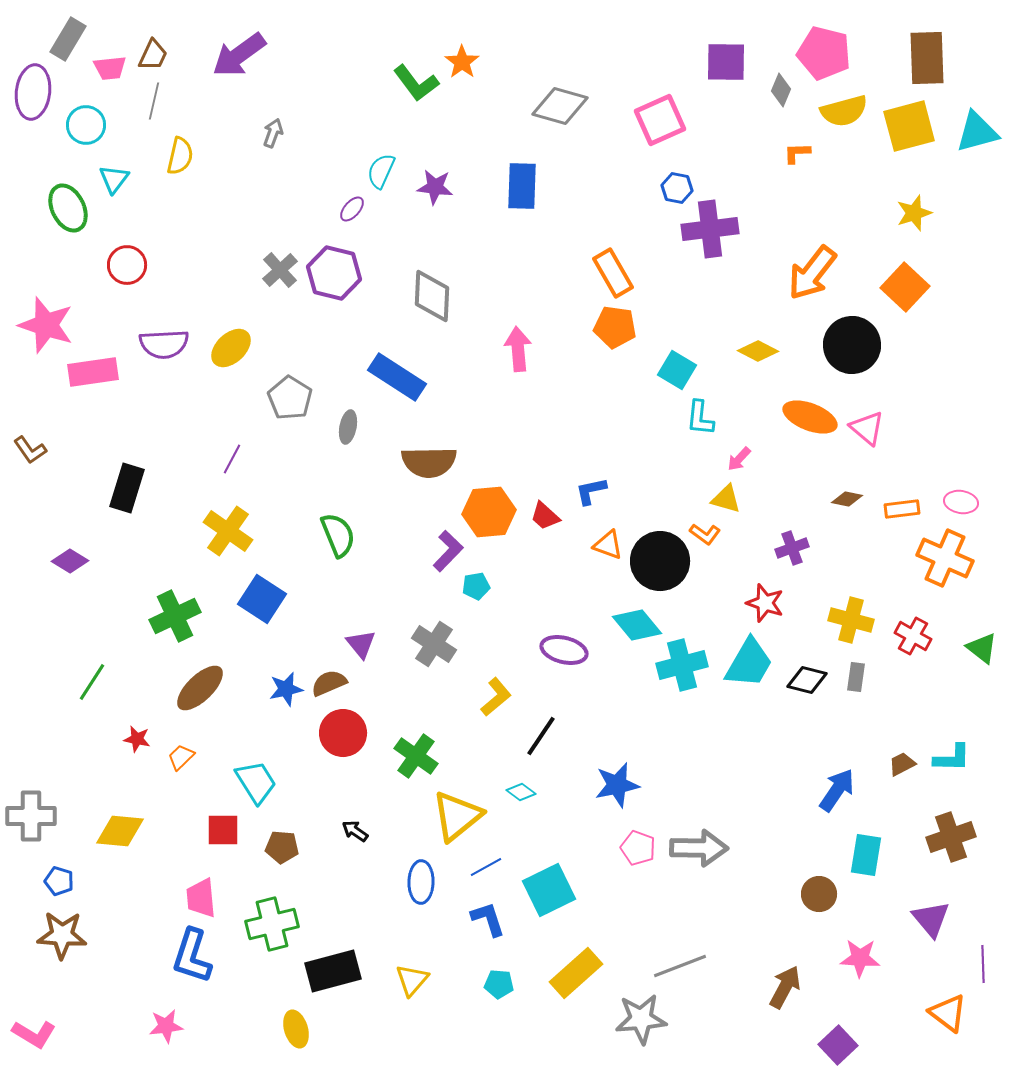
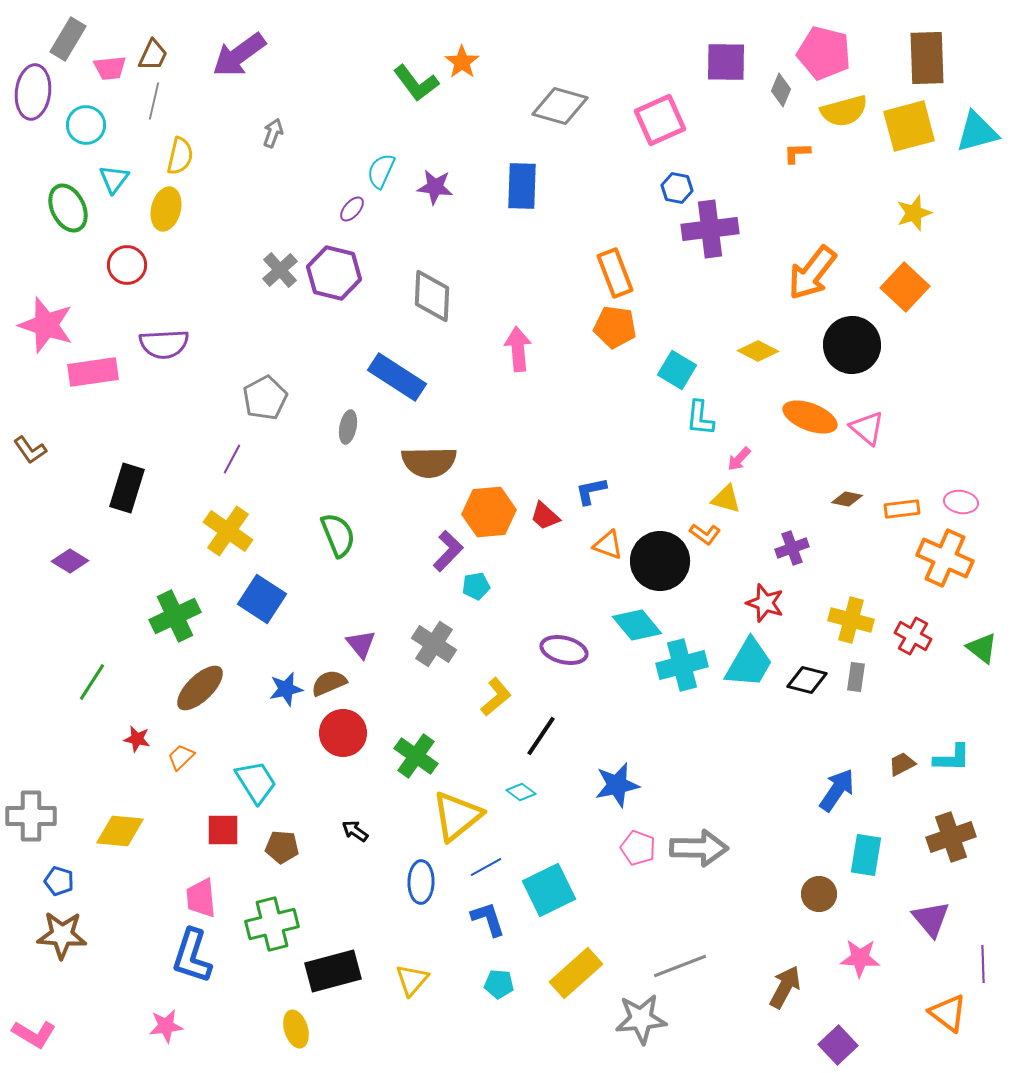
orange rectangle at (613, 273): moved 2 px right; rotated 9 degrees clockwise
yellow ellipse at (231, 348): moved 65 px left, 139 px up; rotated 33 degrees counterclockwise
gray pentagon at (290, 398): moved 25 px left; rotated 12 degrees clockwise
